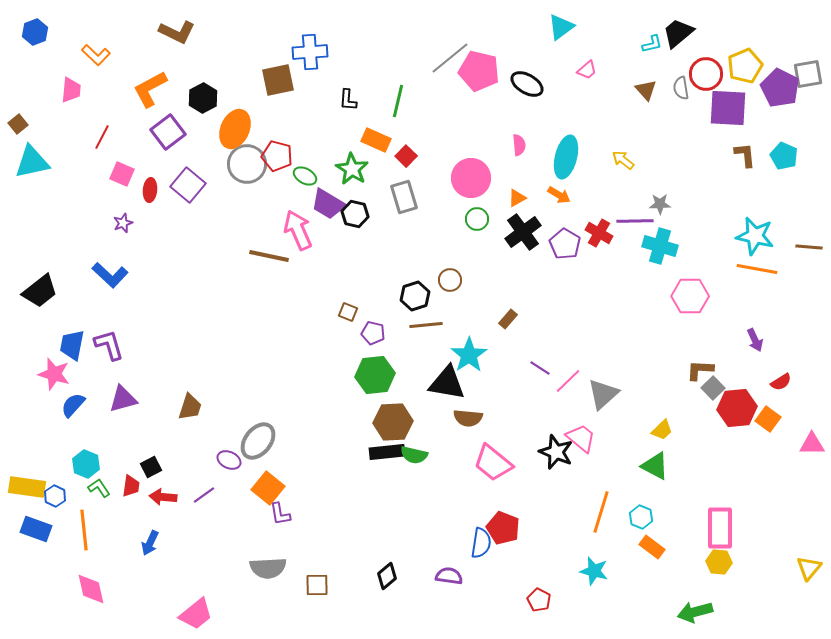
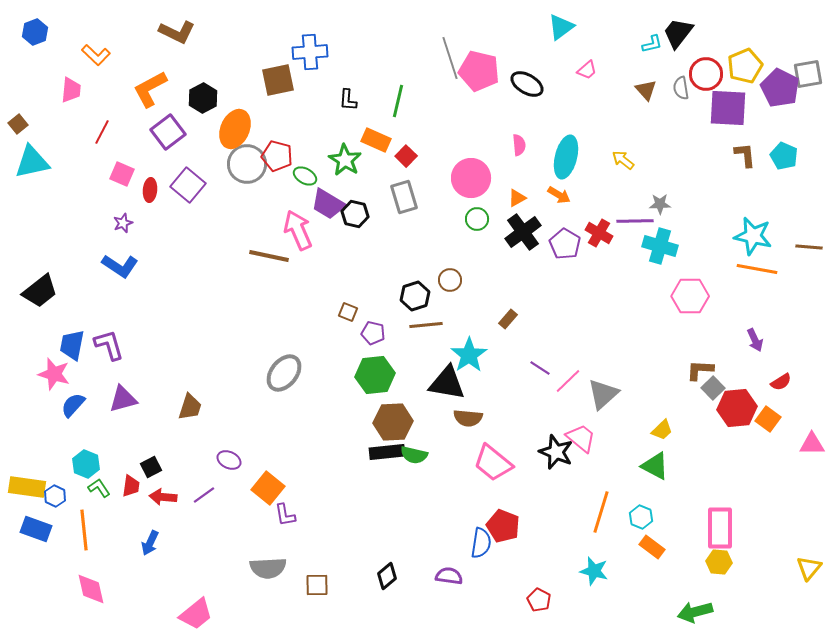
black trapezoid at (678, 33): rotated 12 degrees counterclockwise
gray line at (450, 58): rotated 69 degrees counterclockwise
red line at (102, 137): moved 5 px up
green star at (352, 169): moved 7 px left, 9 px up
cyan star at (755, 236): moved 2 px left
blue L-shape at (110, 275): moved 10 px right, 9 px up; rotated 9 degrees counterclockwise
gray ellipse at (258, 441): moved 26 px right, 68 px up
purple L-shape at (280, 514): moved 5 px right, 1 px down
red pentagon at (503, 528): moved 2 px up
